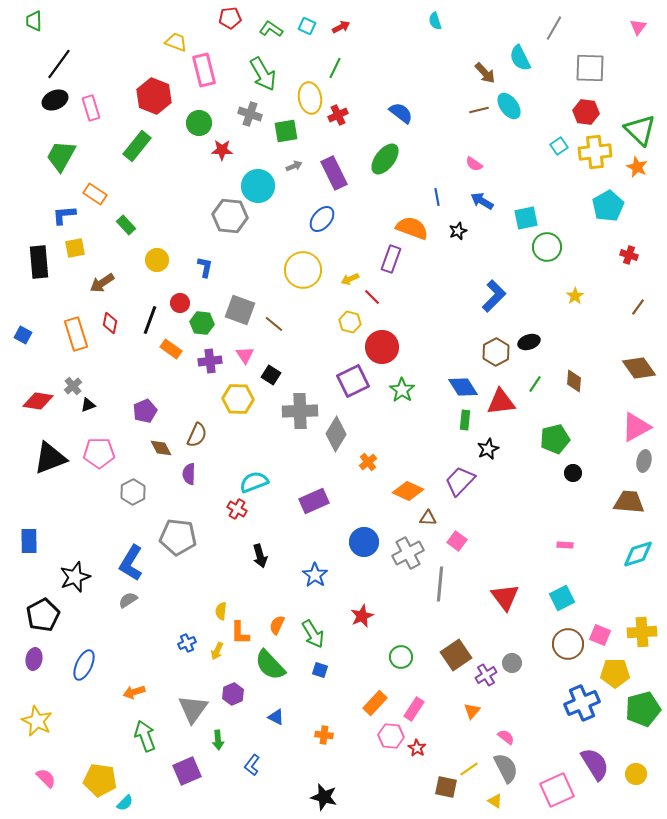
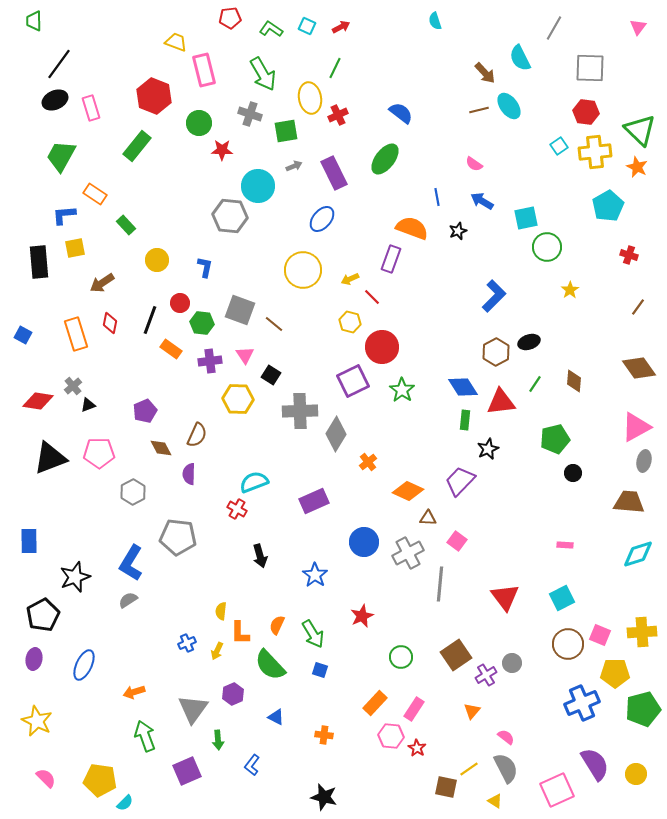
yellow star at (575, 296): moved 5 px left, 6 px up
